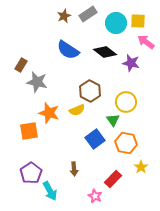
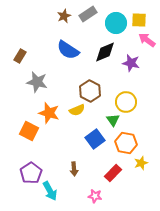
yellow square: moved 1 px right, 1 px up
pink arrow: moved 1 px right, 2 px up
black diamond: rotated 60 degrees counterclockwise
brown rectangle: moved 1 px left, 9 px up
orange square: rotated 36 degrees clockwise
yellow star: moved 4 px up; rotated 16 degrees clockwise
red rectangle: moved 6 px up
pink star: rotated 16 degrees counterclockwise
